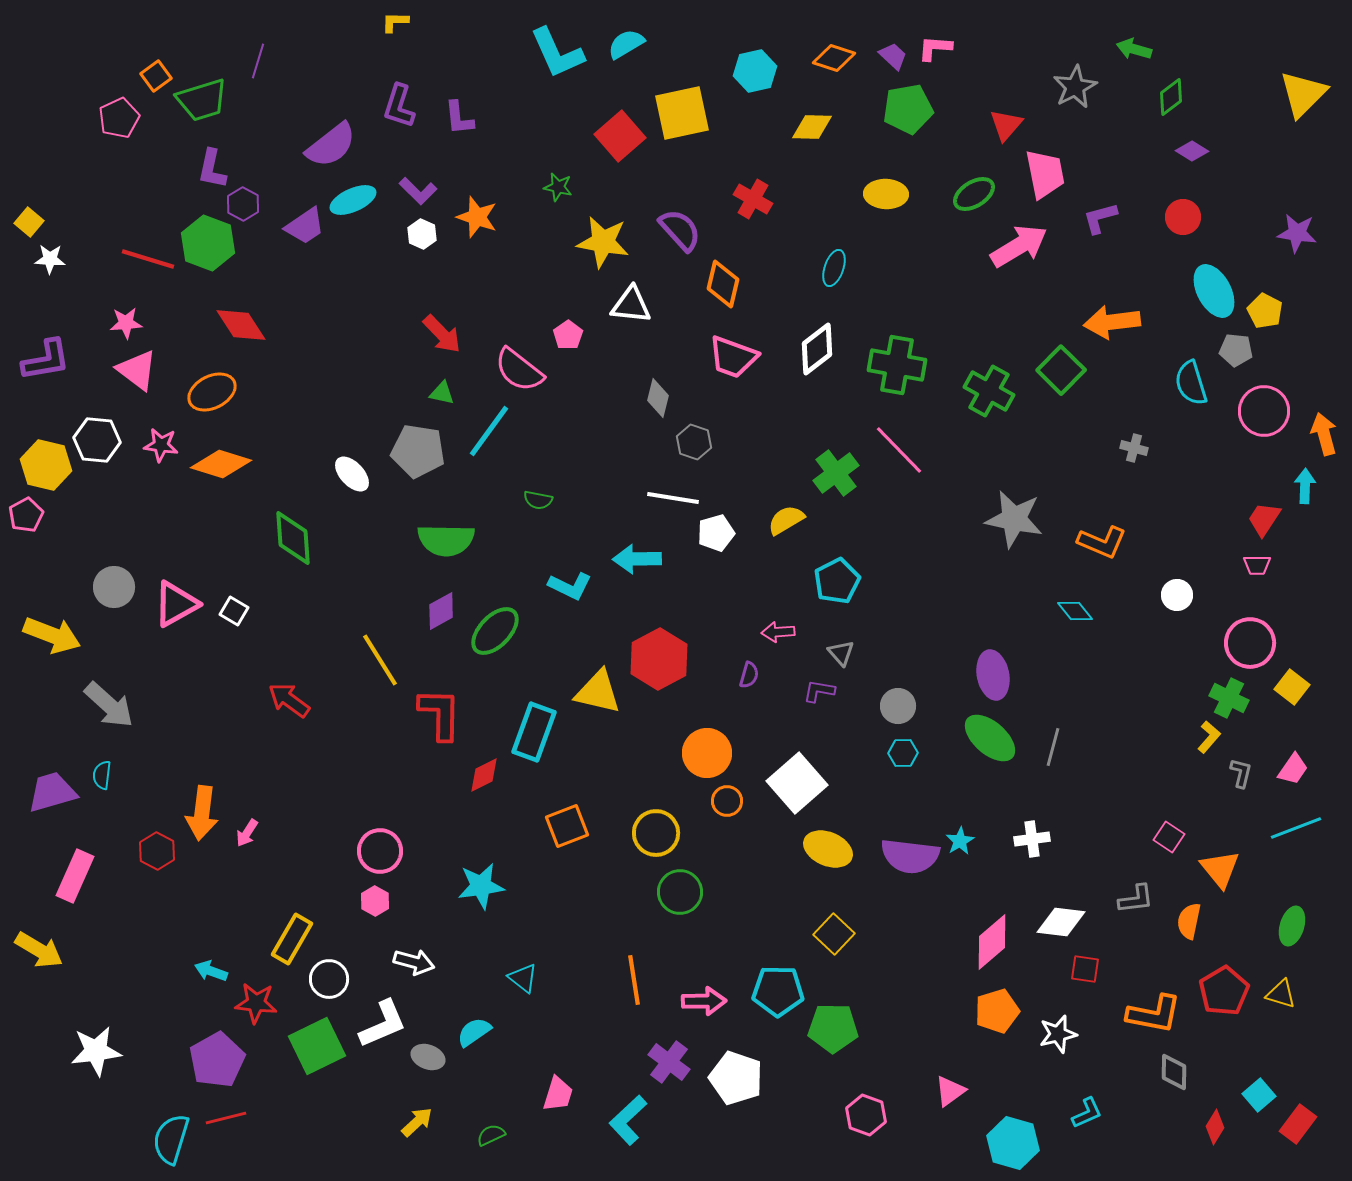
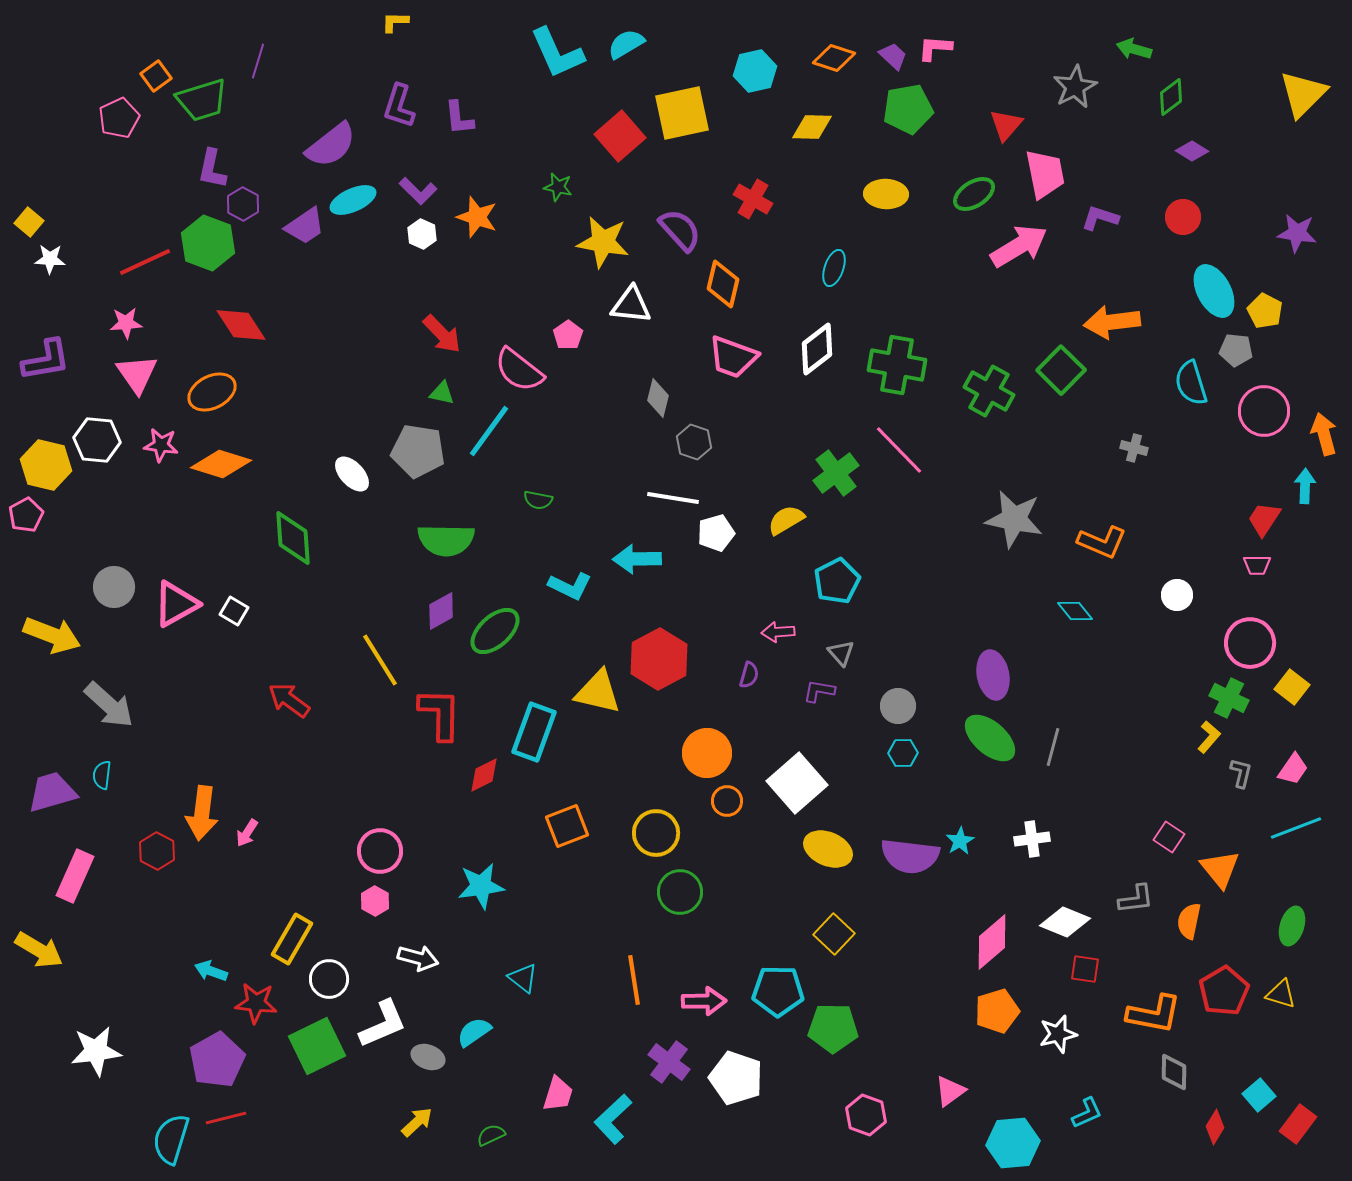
purple L-shape at (1100, 218): rotated 33 degrees clockwise
red line at (148, 259): moved 3 px left, 3 px down; rotated 42 degrees counterclockwise
pink triangle at (137, 370): moved 4 px down; rotated 18 degrees clockwise
green ellipse at (495, 631): rotated 4 degrees clockwise
white diamond at (1061, 922): moved 4 px right; rotated 15 degrees clockwise
white arrow at (414, 962): moved 4 px right, 4 px up
cyan L-shape at (628, 1120): moved 15 px left, 1 px up
cyan hexagon at (1013, 1143): rotated 21 degrees counterclockwise
